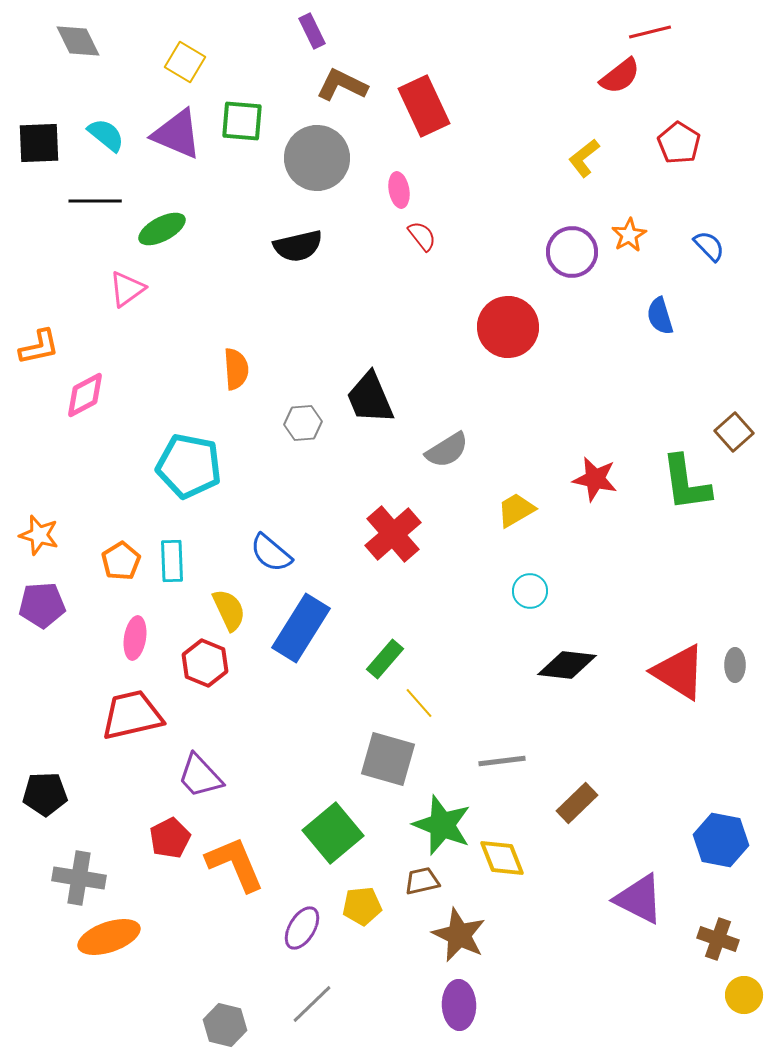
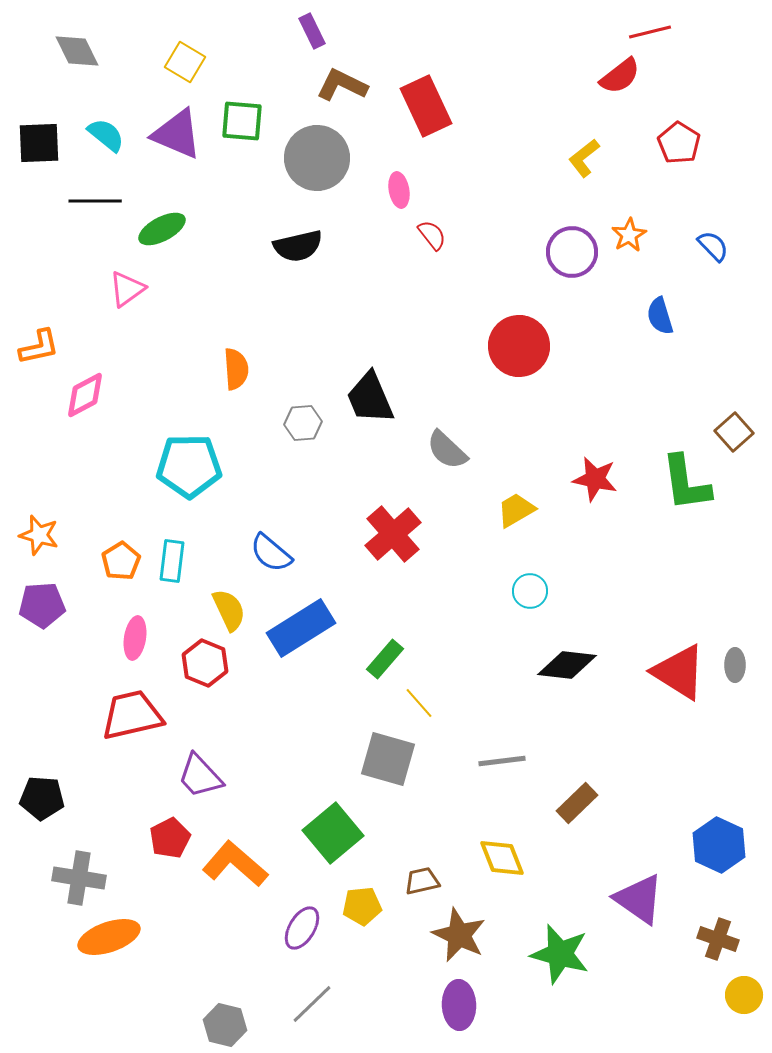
gray diamond at (78, 41): moved 1 px left, 10 px down
red rectangle at (424, 106): moved 2 px right
red semicircle at (422, 236): moved 10 px right, 1 px up
blue semicircle at (709, 246): moved 4 px right
red circle at (508, 327): moved 11 px right, 19 px down
gray semicircle at (447, 450): rotated 75 degrees clockwise
cyan pentagon at (189, 466): rotated 12 degrees counterclockwise
cyan rectangle at (172, 561): rotated 9 degrees clockwise
blue rectangle at (301, 628): rotated 26 degrees clockwise
black pentagon at (45, 794): moved 3 px left, 4 px down; rotated 6 degrees clockwise
green star at (442, 825): moved 118 px right, 129 px down; rotated 6 degrees counterclockwise
blue hexagon at (721, 840): moved 2 px left, 5 px down; rotated 14 degrees clockwise
orange L-shape at (235, 864): rotated 26 degrees counterclockwise
purple triangle at (639, 899): rotated 8 degrees clockwise
